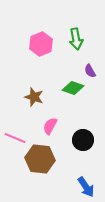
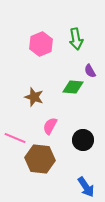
green diamond: moved 1 px up; rotated 15 degrees counterclockwise
